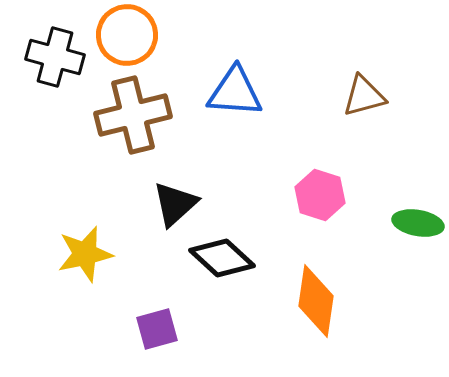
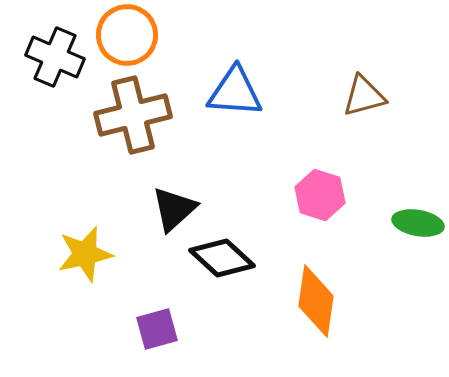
black cross: rotated 8 degrees clockwise
black triangle: moved 1 px left, 5 px down
